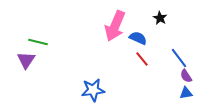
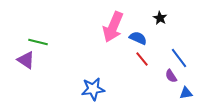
pink arrow: moved 2 px left, 1 px down
purple triangle: rotated 30 degrees counterclockwise
purple semicircle: moved 15 px left
blue star: moved 1 px up
